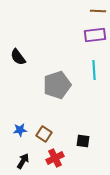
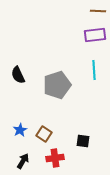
black semicircle: moved 18 px down; rotated 12 degrees clockwise
blue star: rotated 24 degrees counterclockwise
red cross: rotated 18 degrees clockwise
